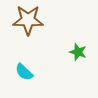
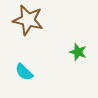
brown star: rotated 12 degrees clockwise
